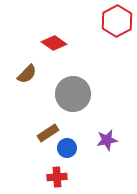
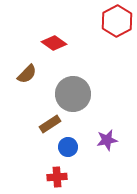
brown rectangle: moved 2 px right, 9 px up
blue circle: moved 1 px right, 1 px up
